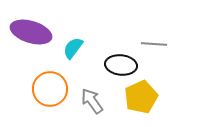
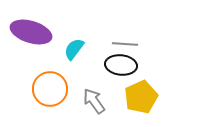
gray line: moved 29 px left
cyan semicircle: moved 1 px right, 1 px down
gray arrow: moved 2 px right
